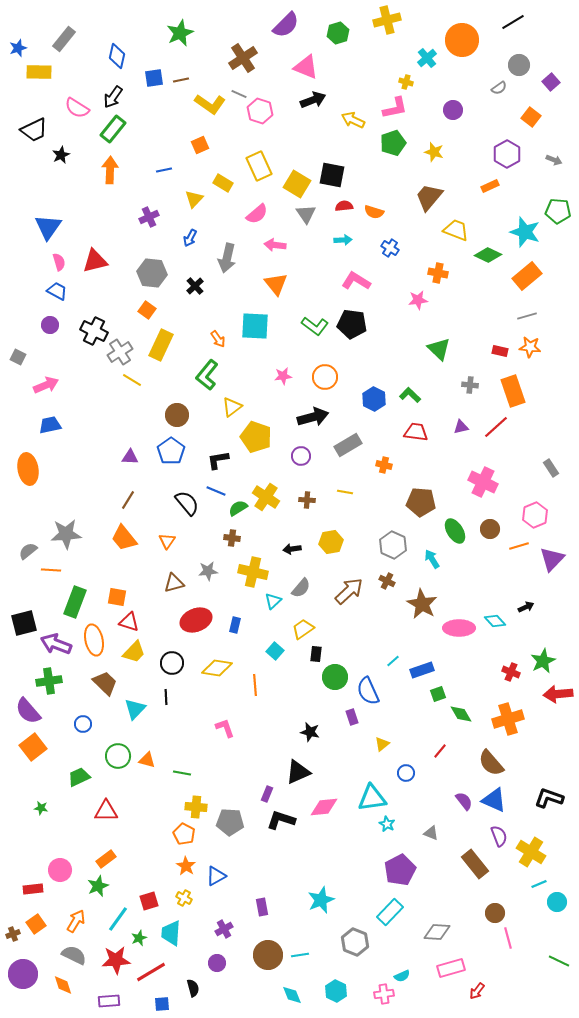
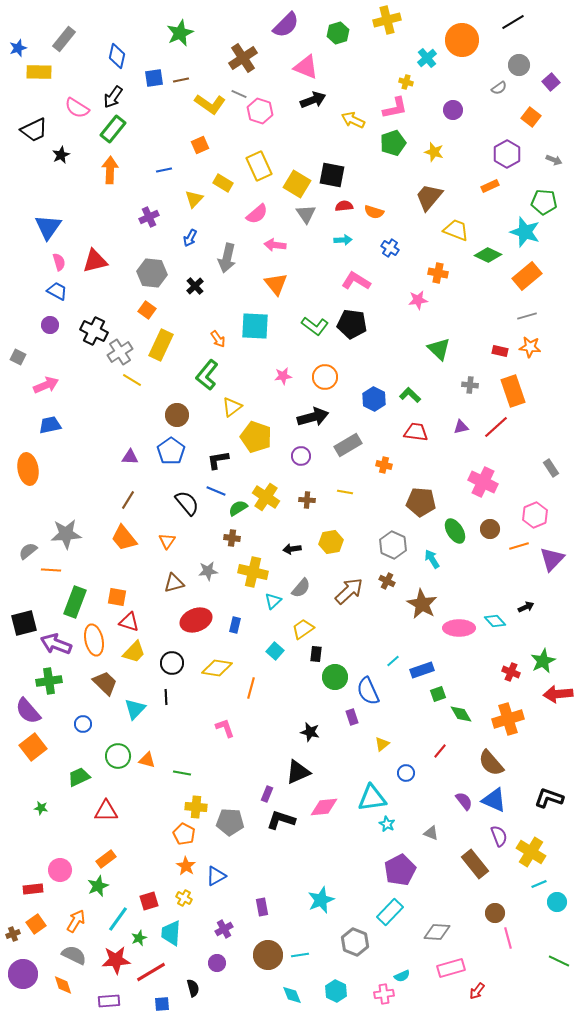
green pentagon at (558, 211): moved 14 px left, 9 px up
orange line at (255, 685): moved 4 px left, 3 px down; rotated 20 degrees clockwise
